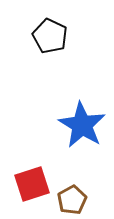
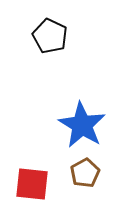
red square: rotated 24 degrees clockwise
brown pentagon: moved 13 px right, 27 px up
